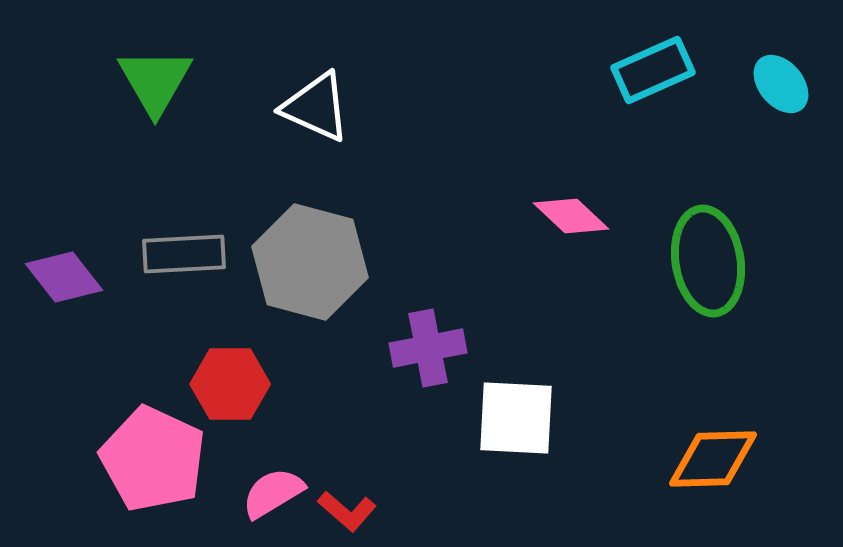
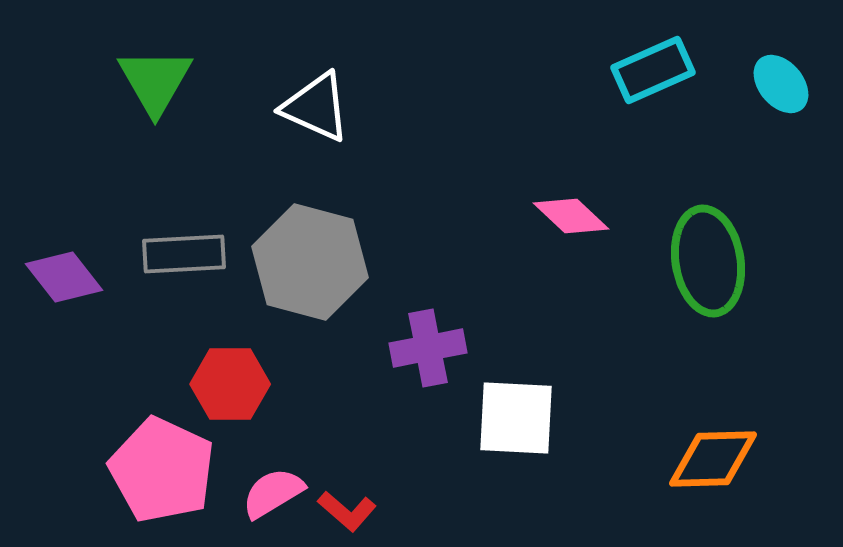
pink pentagon: moved 9 px right, 11 px down
